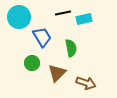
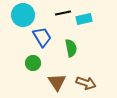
cyan circle: moved 4 px right, 2 px up
green circle: moved 1 px right
brown triangle: moved 9 px down; rotated 18 degrees counterclockwise
